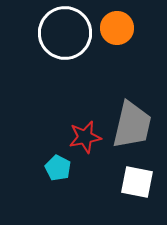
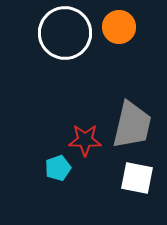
orange circle: moved 2 px right, 1 px up
red star: moved 3 px down; rotated 12 degrees clockwise
cyan pentagon: rotated 25 degrees clockwise
white square: moved 4 px up
